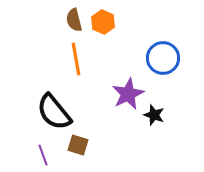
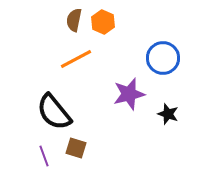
brown semicircle: rotated 25 degrees clockwise
orange line: rotated 72 degrees clockwise
purple star: moved 1 px right; rotated 12 degrees clockwise
black star: moved 14 px right, 1 px up
brown square: moved 2 px left, 3 px down
purple line: moved 1 px right, 1 px down
